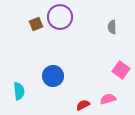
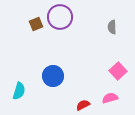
pink square: moved 3 px left, 1 px down; rotated 12 degrees clockwise
cyan semicircle: rotated 24 degrees clockwise
pink semicircle: moved 2 px right, 1 px up
